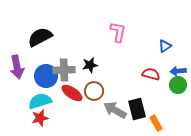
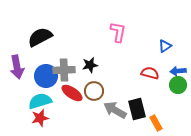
red semicircle: moved 1 px left, 1 px up
